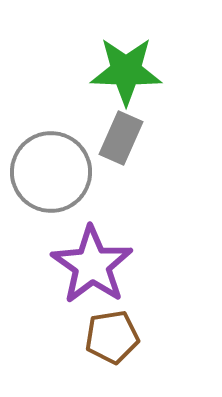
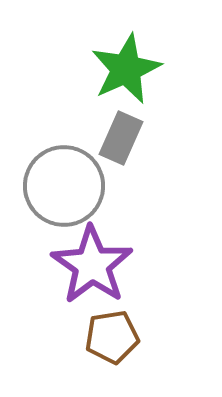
green star: moved 2 px up; rotated 26 degrees counterclockwise
gray circle: moved 13 px right, 14 px down
